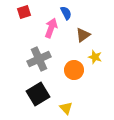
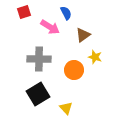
pink arrow: moved 1 px left, 1 px up; rotated 102 degrees clockwise
gray cross: rotated 25 degrees clockwise
